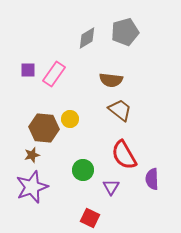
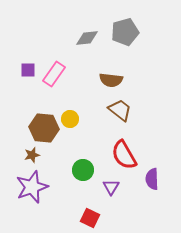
gray diamond: rotated 25 degrees clockwise
